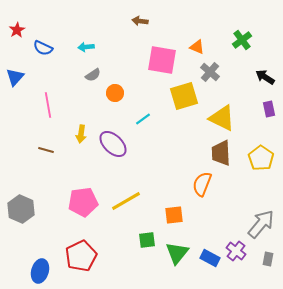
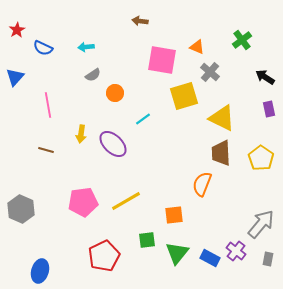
red pentagon: moved 23 px right
